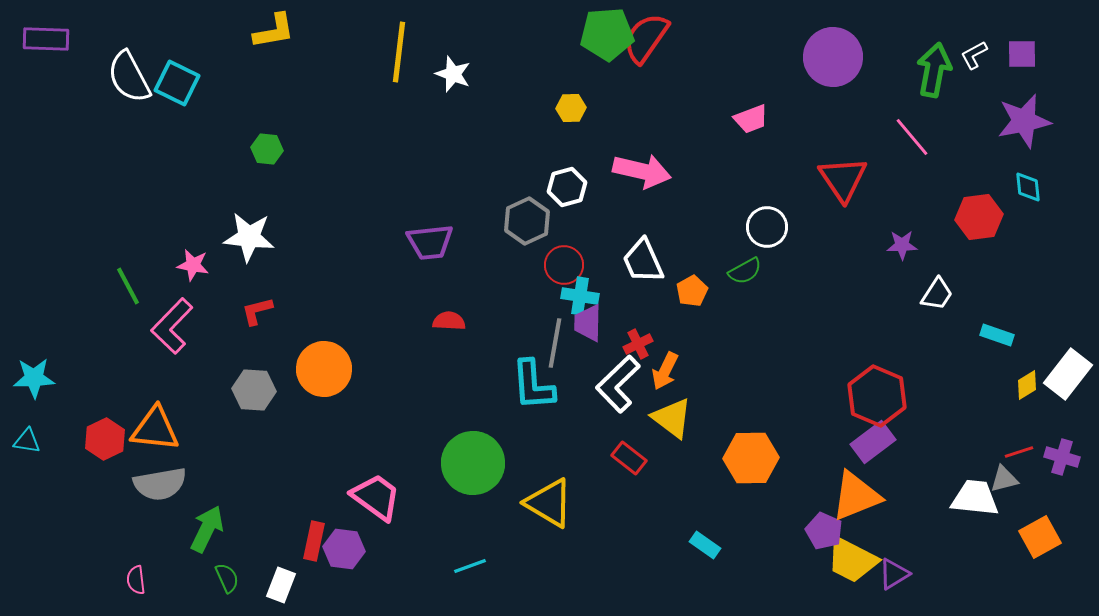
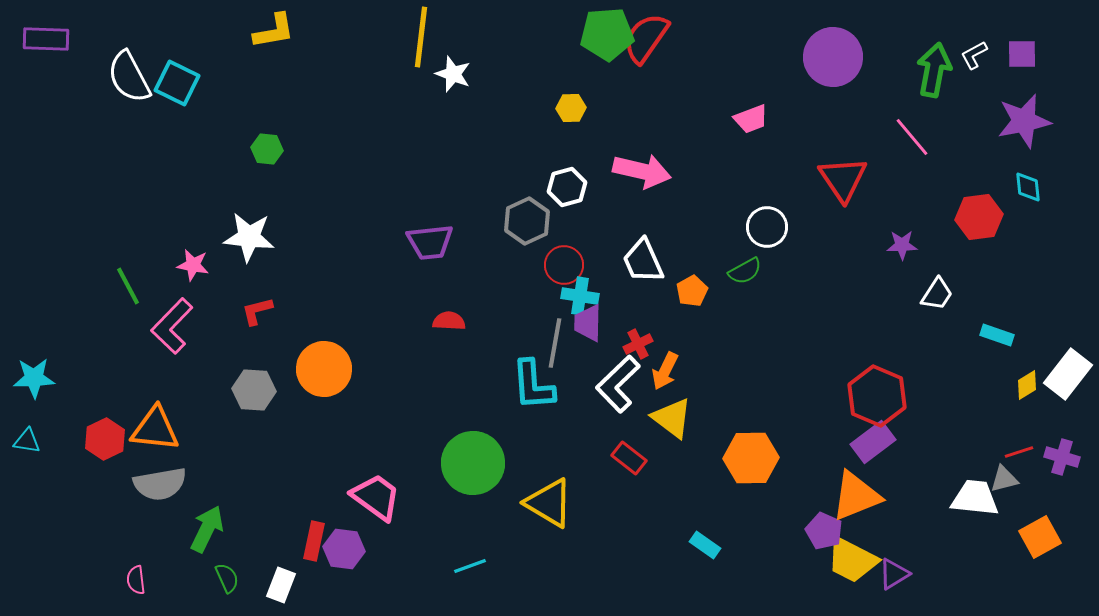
yellow line at (399, 52): moved 22 px right, 15 px up
